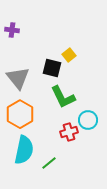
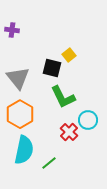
red cross: rotated 30 degrees counterclockwise
